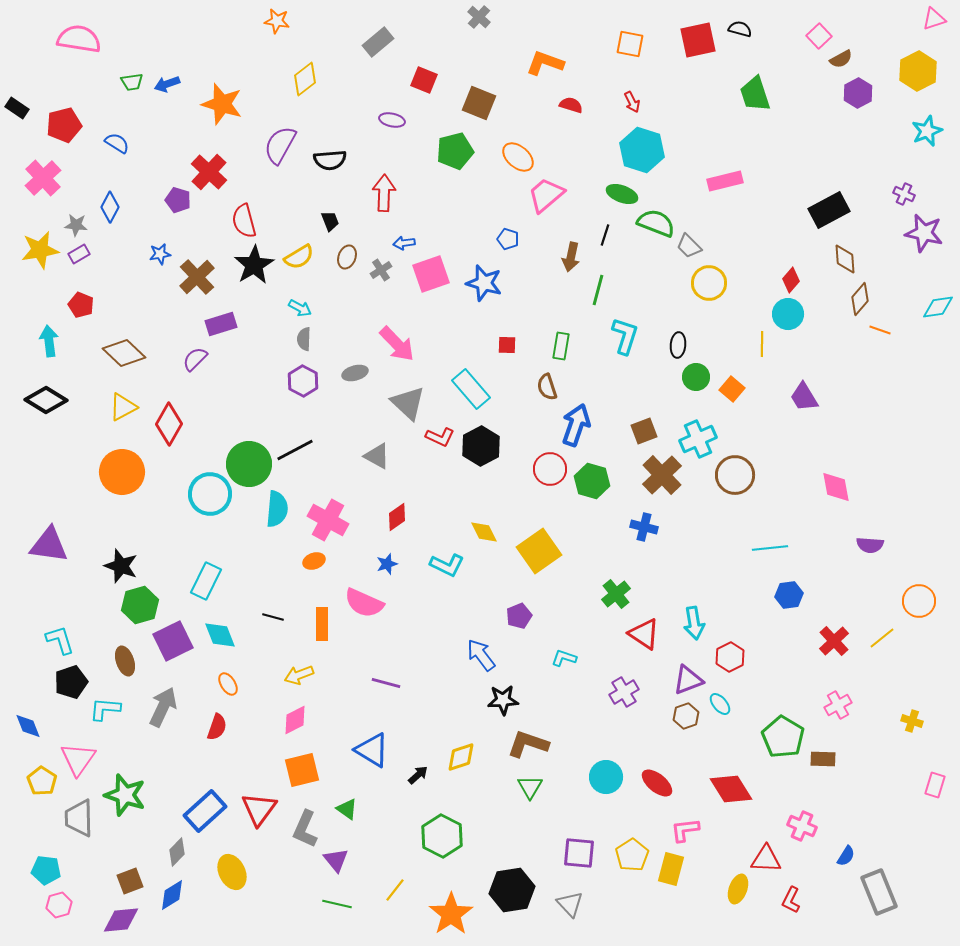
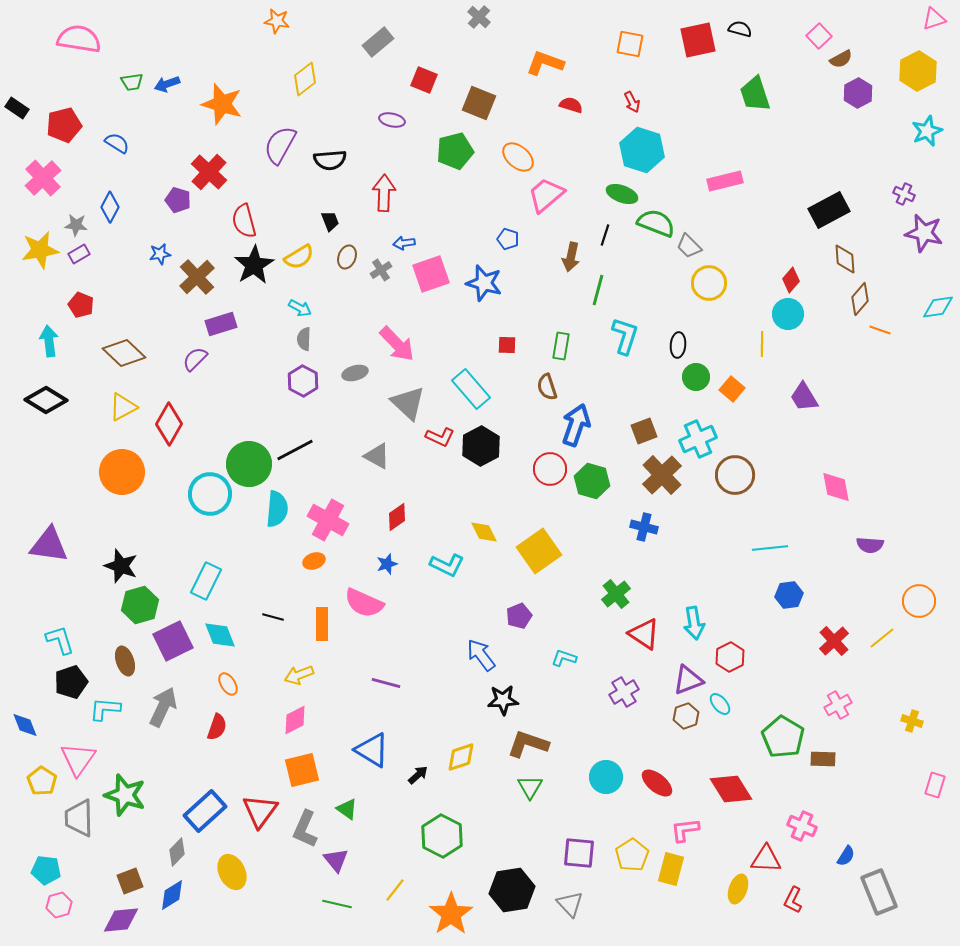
blue diamond at (28, 726): moved 3 px left, 1 px up
red triangle at (259, 809): moved 1 px right, 2 px down
red L-shape at (791, 900): moved 2 px right
